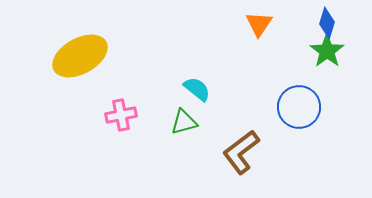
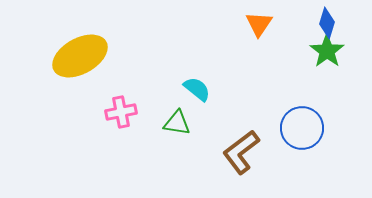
blue circle: moved 3 px right, 21 px down
pink cross: moved 3 px up
green triangle: moved 7 px left, 1 px down; rotated 24 degrees clockwise
